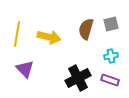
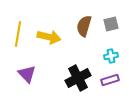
brown semicircle: moved 2 px left, 3 px up
yellow line: moved 1 px right
purple triangle: moved 2 px right, 5 px down
purple rectangle: rotated 36 degrees counterclockwise
